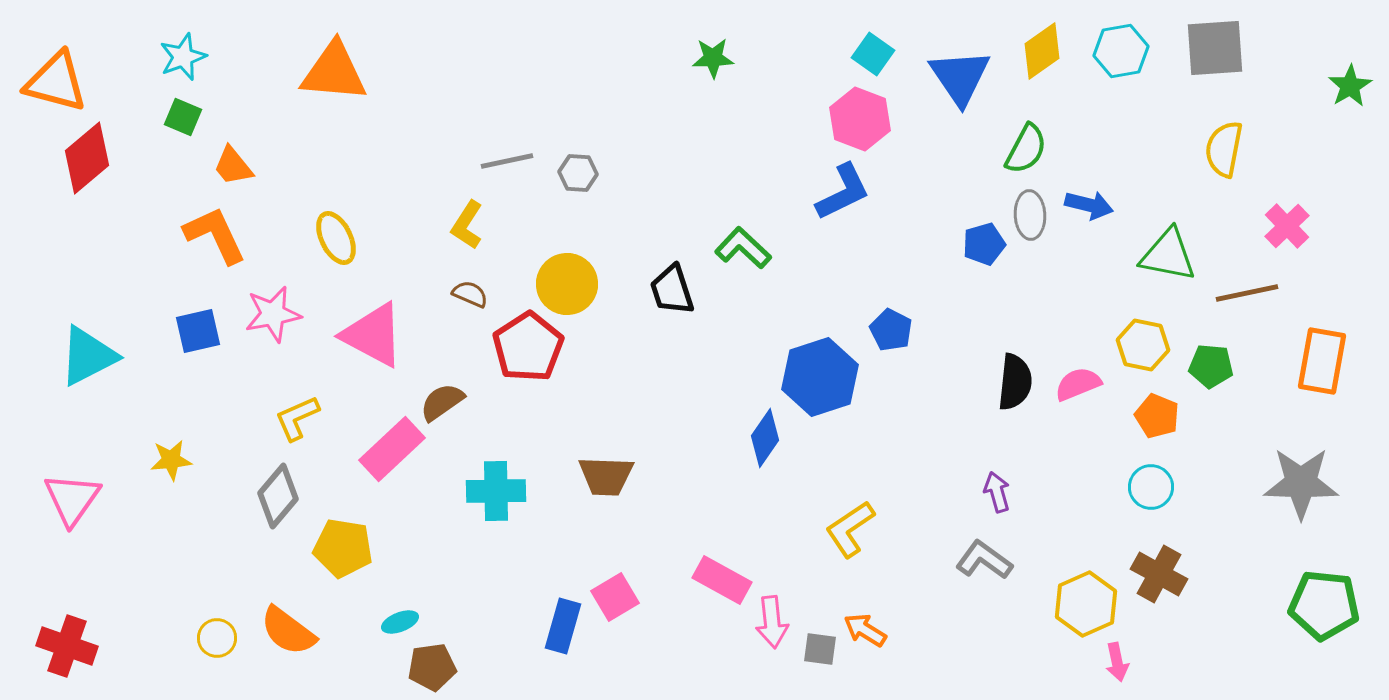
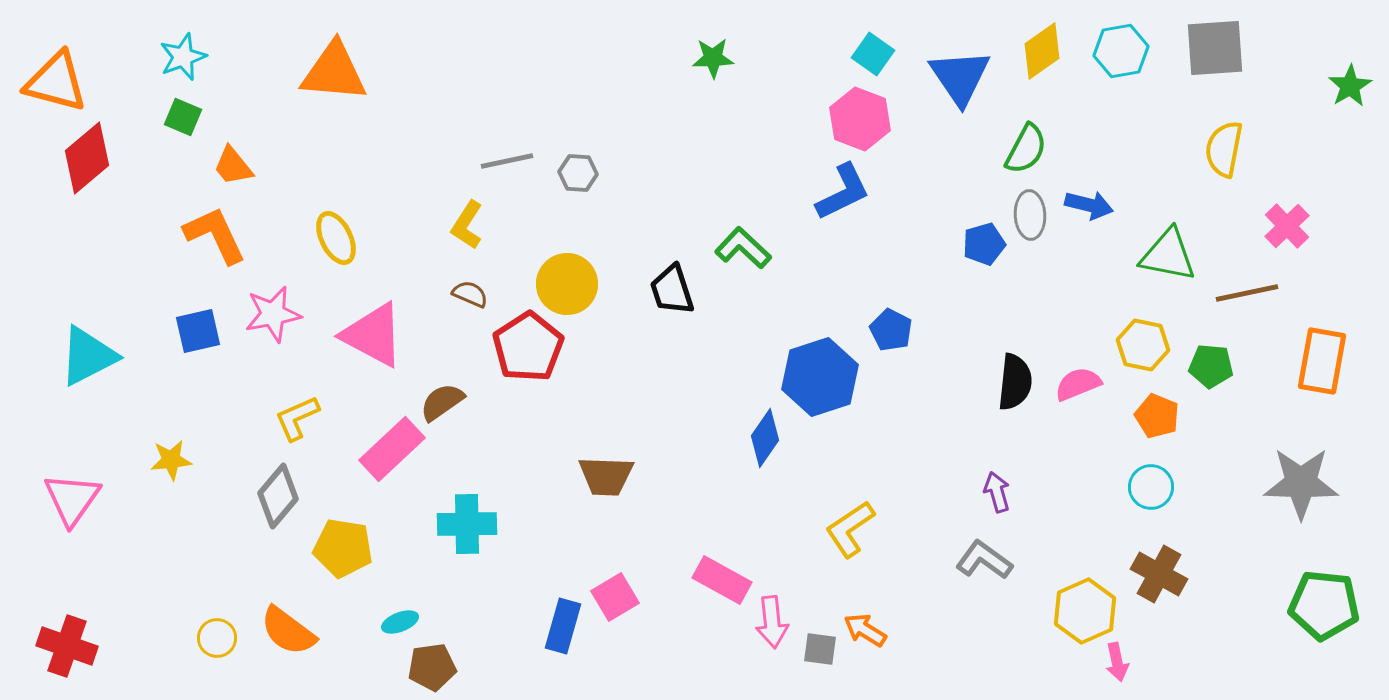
cyan cross at (496, 491): moved 29 px left, 33 px down
yellow hexagon at (1086, 604): moved 1 px left, 7 px down
